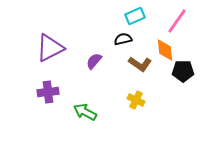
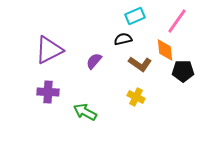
purple triangle: moved 1 px left, 2 px down
purple cross: rotated 10 degrees clockwise
yellow cross: moved 3 px up
